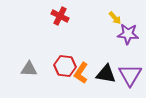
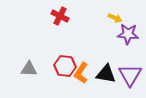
yellow arrow: rotated 24 degrees counterclockwise
